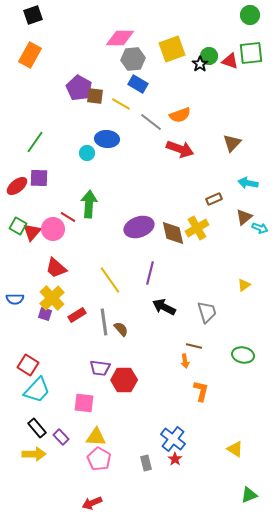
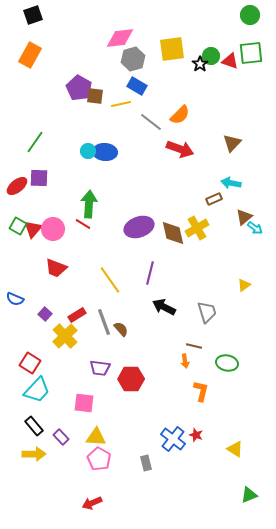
pink diamond at (120, 38): rotated 8 degrees counterclockwise
yellow square at (172, 49): rotated 12 degrees clockwise
green circle at (209, 56): moved 2 px right
gray hexagon at (133, 59): rotated 10 degrees counterclockwise
blue rectangle at (138, 84): moved 1 px left, 2 px down
yellow line at (121, 104): rotated 42 degrees counterclockwise
orange semicircle at (180, 115): rotated 25 degrees counterclockwise
blue ellipse at (107, 139): moved 2 px left, 13 px down
cyan circle at (87, 153): moved 1 px right, 2 px up
cyan arrow at (248, 183): moved 17 px left
red line at (68, 217): moved 15 px right, 7 px down
cyan arrow at (260, 228): moved 5 px left; rotated 14 degrees clockwise
red triangle at (32, 232): moved 1 px right, 3 px up
red trapezoid at (56, 268): rotated 20 degrees counterclockwise
yellow cross at (52, 298): moved 13 px right, 38 px down
blue semicircle at (15, 299): rotated 24 degrees clockwise
purple square at (45, 314): rotated 24 degrees clockwise
gray line at (104, 322): rotated 12 degrees counterclockwise
green ellipse at (243, 355): moved 16 px left, 8 px down
red square at (28, 365): moved 2 px right, 2 px up
red hexagon at (124, 380): moved 7 px right, 1 px up
black rectangle at (37, 428): moved 3 px left, 2 px up
red star at (175, 459): moved 21 px right, 24 px up; rotated 16 degrees counterclockwise
